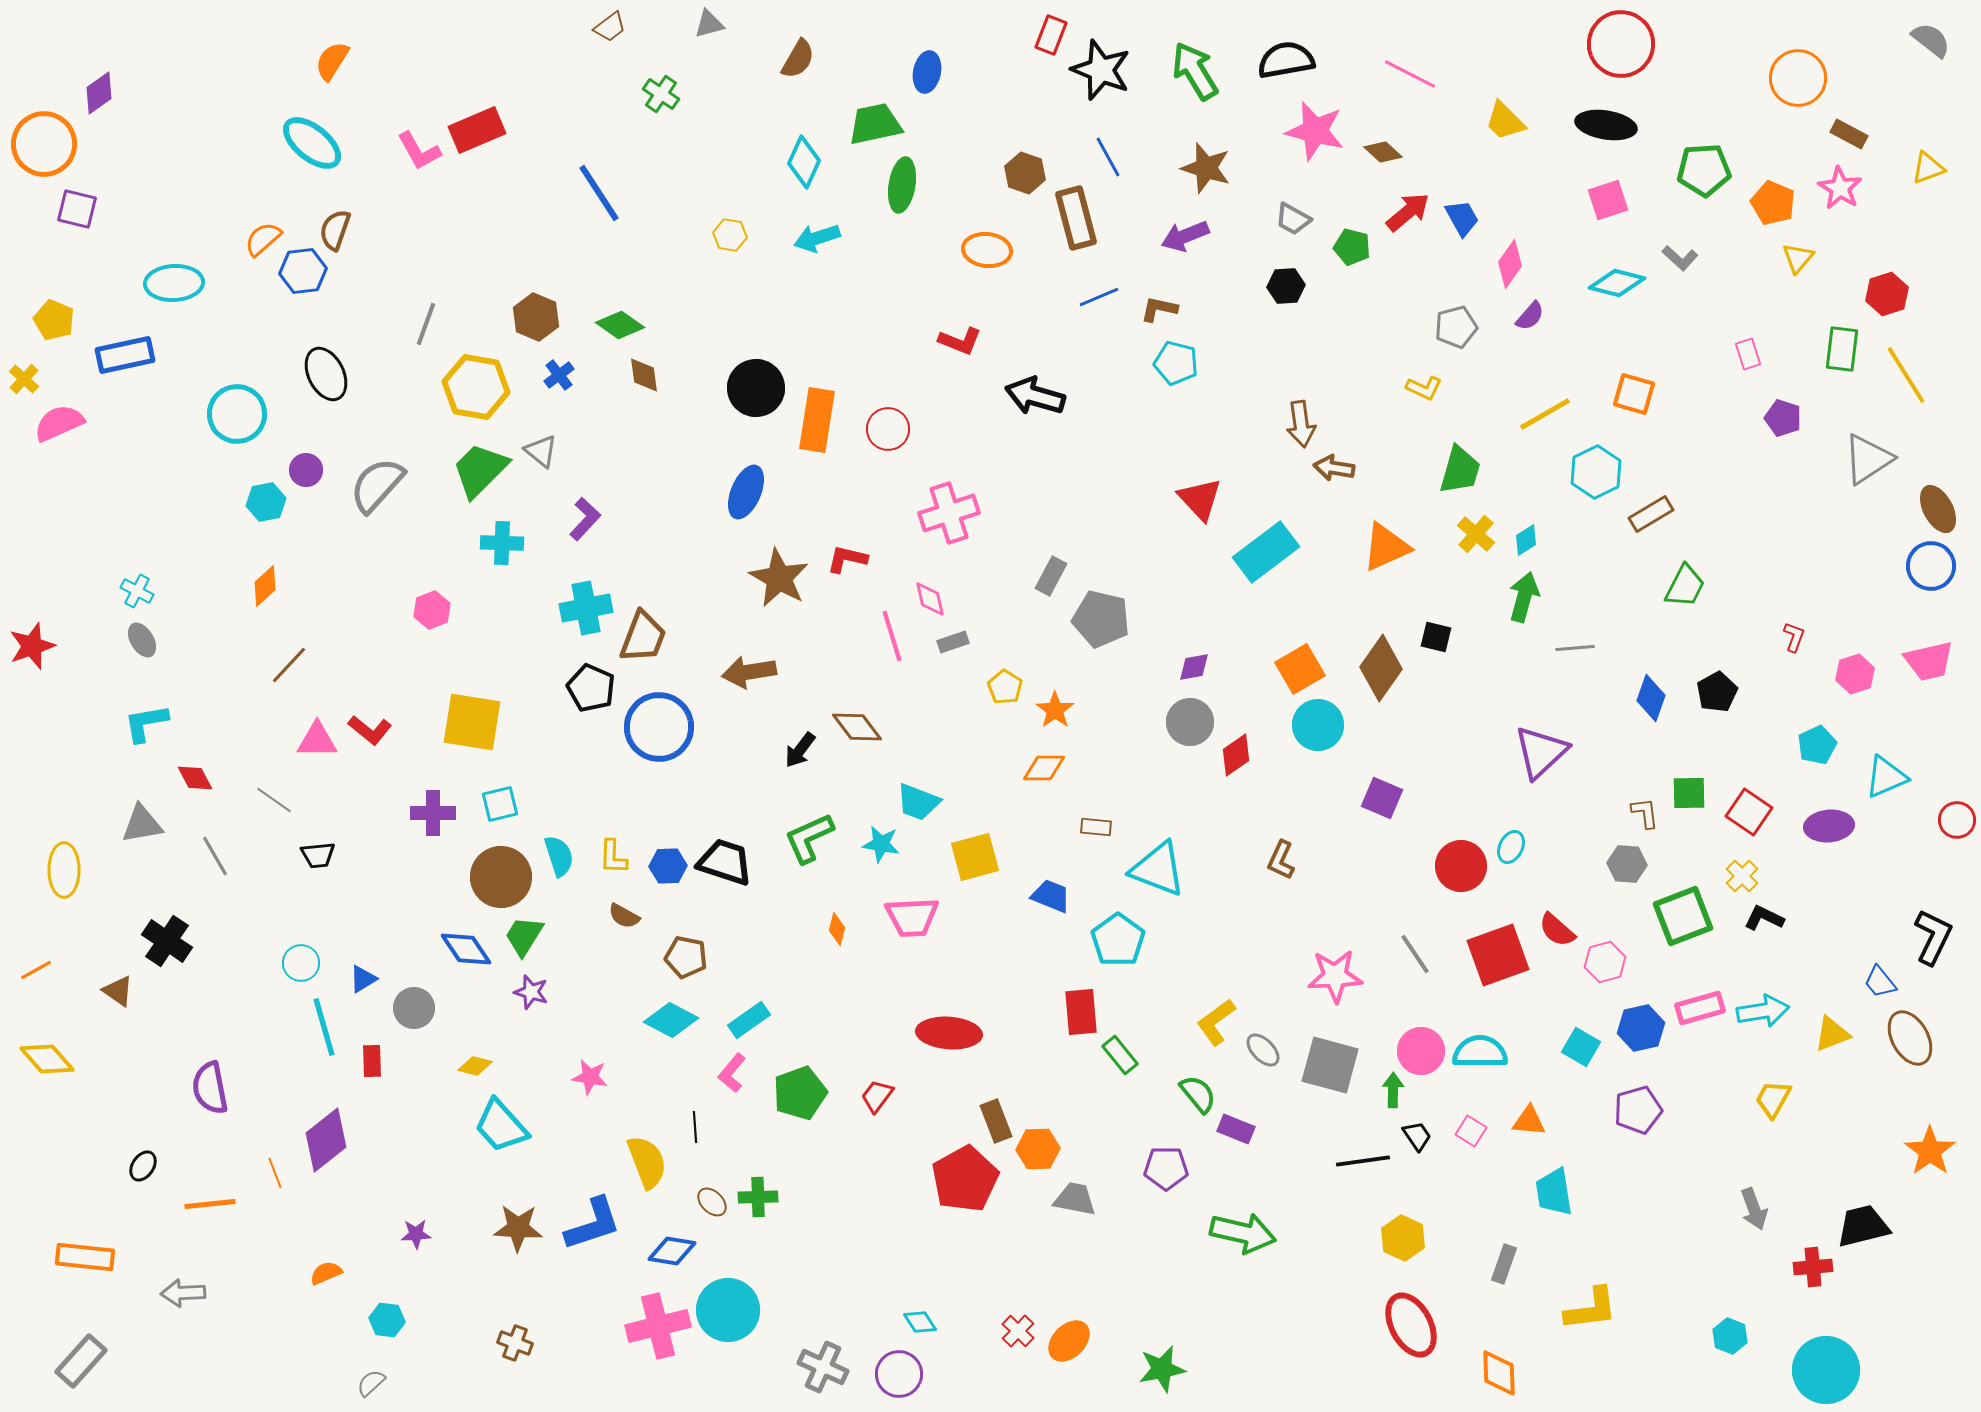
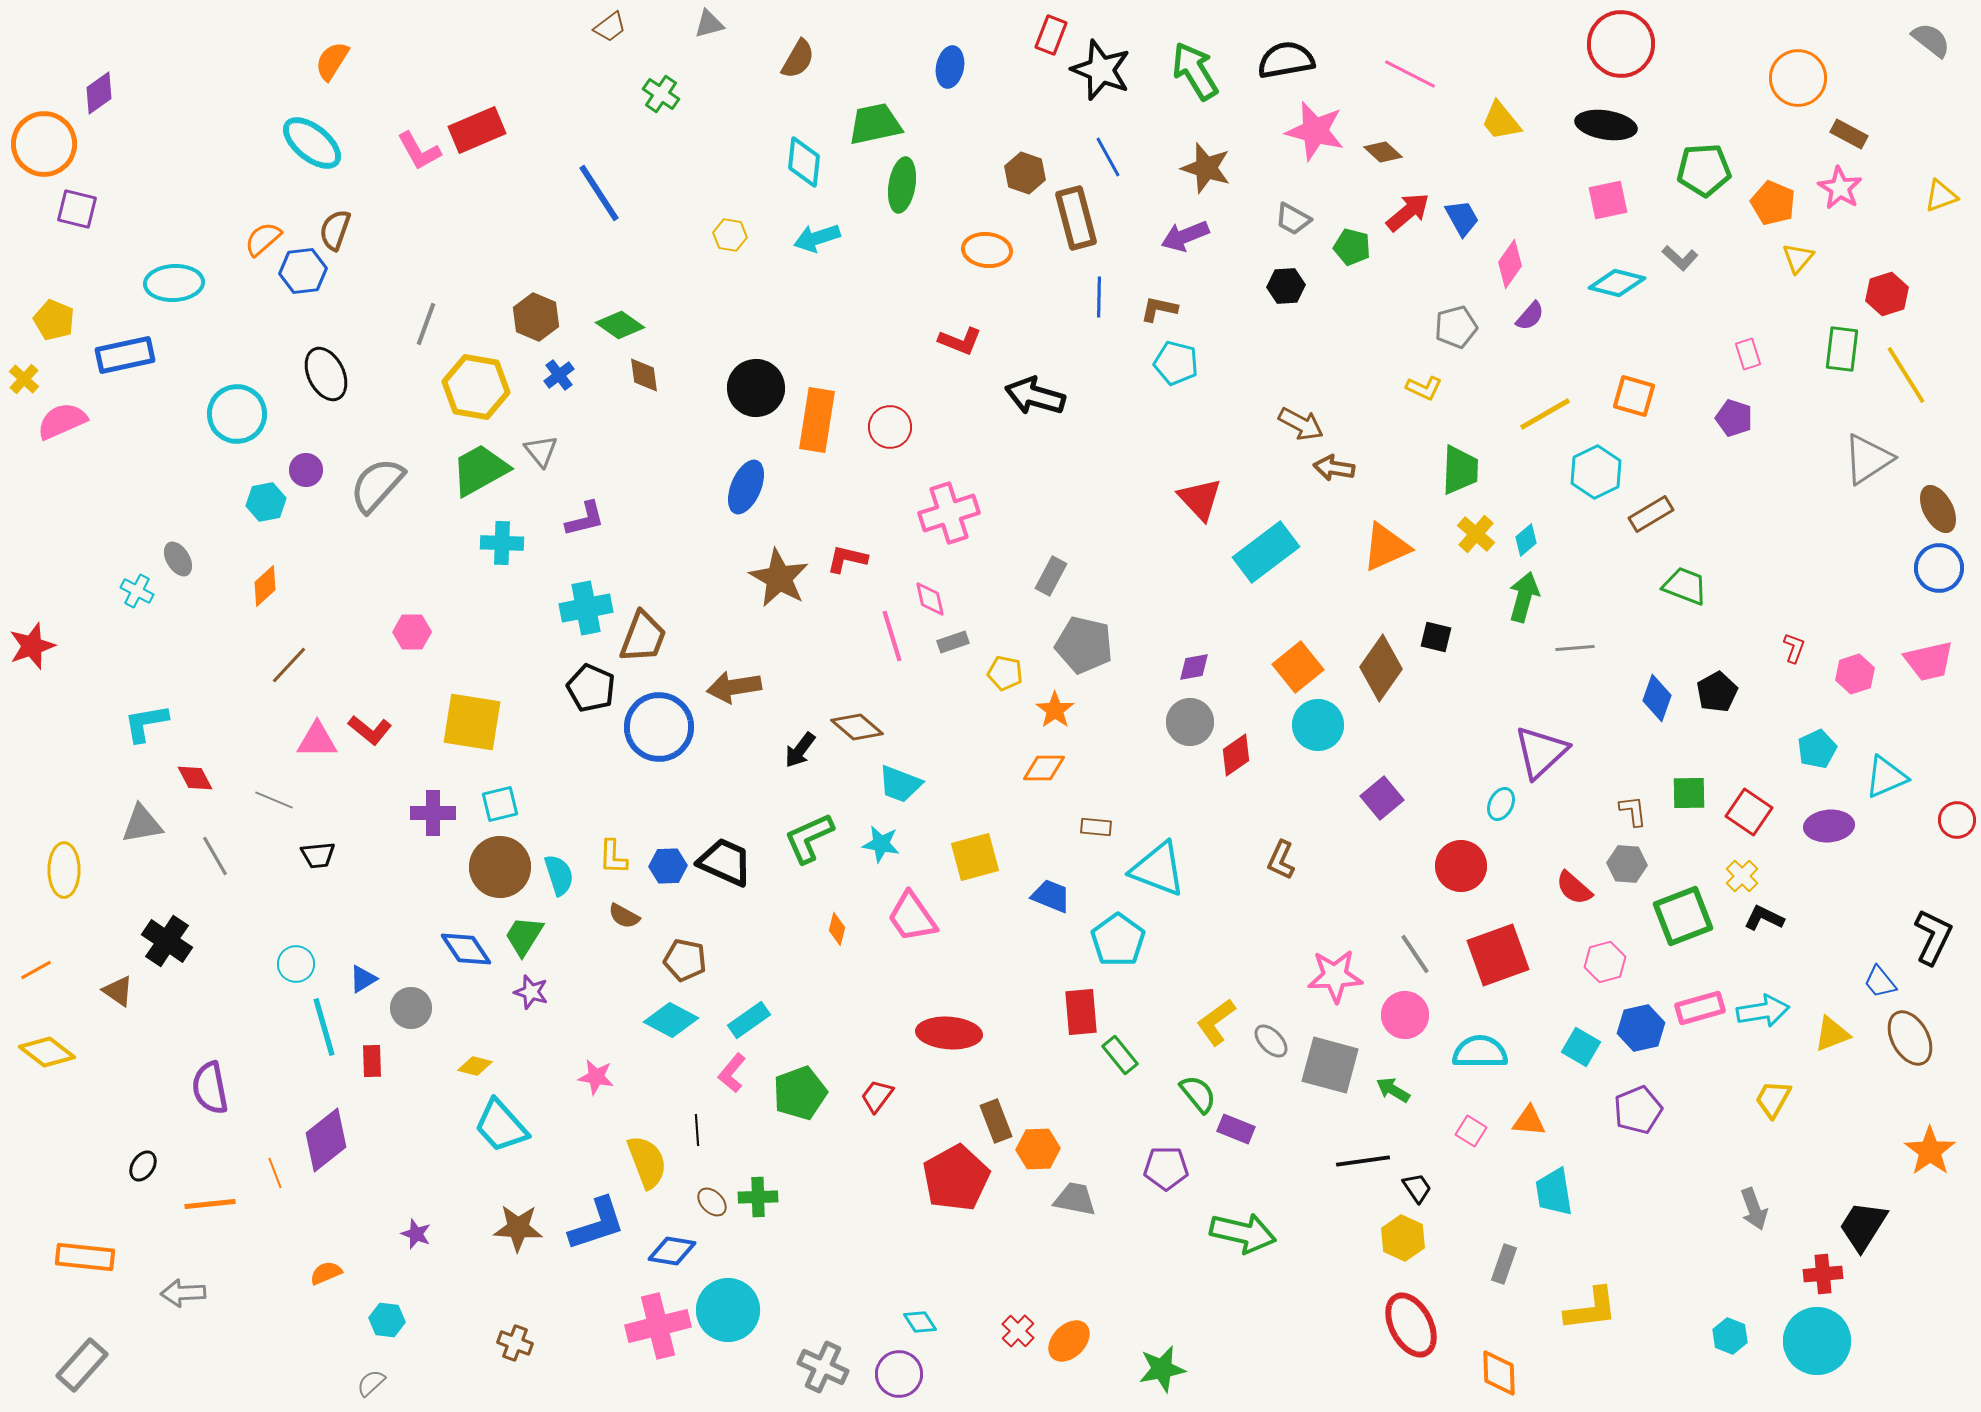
blue ellipse at (927, 72): moved 23 px right, 5 px up
yellow trapezoid at (1505, 121): moved 4 px left; rotated 6 degrees clockwise
cyan diamond at (804, 162): rotated 18 degrees counterclockwise
yellow triangle at (1928, 168): moved 13 px right, 28 px down
pink square at (1608, 200): rotated 6 degrees clockwise
blue line at (1099, 297): rotated 66 degrees counterclockwise
orange square at (1634, 394): moved 2 px down
purple pentagon at (1783, 418): moved 49 px left
pink semicircle at (59, 423): moved 3 px right, 2 px up
brown arrow at (1301, 424): rotated 54 degrees counterclockwise
red circle at (888, 429): moved 2 px right, 2 px up
gray triangle at (541, 451): rotated 12 degrees clockwise
green trapezoid at (480, 470): rotated 16 degrees clockwise
green trapezoid at (1460, 470): rotated 14 degrees counterclockwise
blue ellipse at (746, 492): moved 5 px up
purple L-shape at (585, 519): rotated 33 degrees clockwise
cyan diamond at (1526, 540): rotated 8 degrees counterclockwise
blue circle at (1931, 566): moved 8 px right, 2 px down
green trapezoid at (1685, 586): rotated 96 degrees counterclockwise
pink hexagon at (432, 610): moved 20 px left, 22 px down; rotated 21 degrees clockwise
gray pentagon at (1101, 619): moved 17 px left, 26 px down
red L-shape at (1794, 637): moved 11 px down
gray ellipse at (142, 640): moved 36 px right, 81 px up
orange square at (1300, 669): moved 2 px left, 2 px up; rotated 9 degrees counterclockwise
brown arrow at (749, 672): moved 15 px left, 15 px down
yellow pentagon at (1005, 687): moved 14 px up; rotated 20 degrees counterclockwise
blue diamond at (1651, 698): moved 6 px right
brown diamond at (857, 727): rotated 12 degrees counterclockwise
cyan pentagon at (1817, 745): moved 4 px down
purple square at (1382, 798): rotated 27 degrees clockwise
gray line at (274, 800): rotated 12 degrees counterclockwise
cyan trapezoid at (918, 802): moved 18 px left, 18 px up
brown L-shape at (1645, 813): moved 12 px left, 2 px up
cyan ellipse at (1511, 847): moved 10 px left, 43 px up
cyan semicircle at (559, 856): moved 19 px down
black trapezoid at (725, 862): rotated 6 degrees clockwise
brown circle at (501, 877): moved 1 px left, 10 px up
pink trapezoid at (912, 917): rotated 58 degrees clockwise
red semicircle at (1557, 930): moved 17 px right, 42 px up
brown pentagon at (686, 957): moved 1 px left, 3 px down
cyan circle at (301, 963): moved 5 px left, 1 px down
gray circle at (414, 1008): moved 3 px left
gray ellipse at (1263, 1050): moved 8 px right, 9 px up
pink circle at (1421, 1051): moved 16 px left, 36 px up
yellow diamond at (47, 1059): moved 7 px up; rotated 12 degrees counterclockwise
pink star at (590, 1077): moved 6 px right
green arrow at (1393, 1090): rotated 60 degrees counterclockwise
purple pentagon at (1638, 1110): rotated 6 degrees counterclockwise
black line at (695, 1127): moved 2 px right, 3 px down
black trapezoid at (1417, 1136): moved 52 px down
red pentagon at (965, 1179): moved 9 px left, 1 px up
blue L-shape at (593, 1224): moved 4 px right
black trapezoid at (1863, 1226): rotated 44 degrees counterclockwise
purple star at (416, 1234): rotated 24 degrees clockwise
red cross at (1813, 1267): moved 10 px right, 7 px down
gray rectangle at (81, 1361): moved 1 px right, 4 px down
cyan circle at (1826, 1370): moved 9 px left, 29 px up
